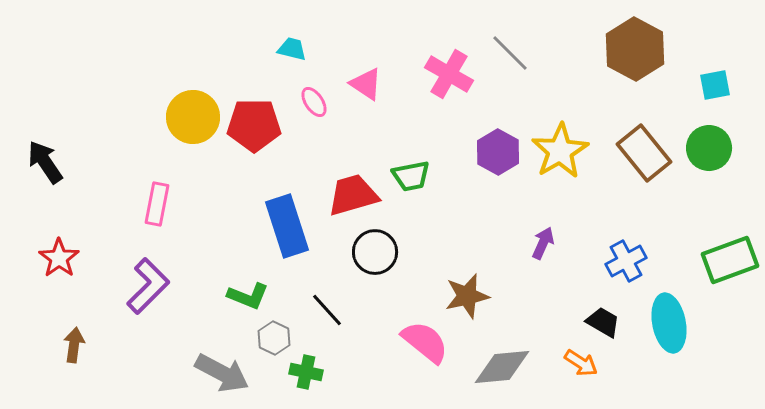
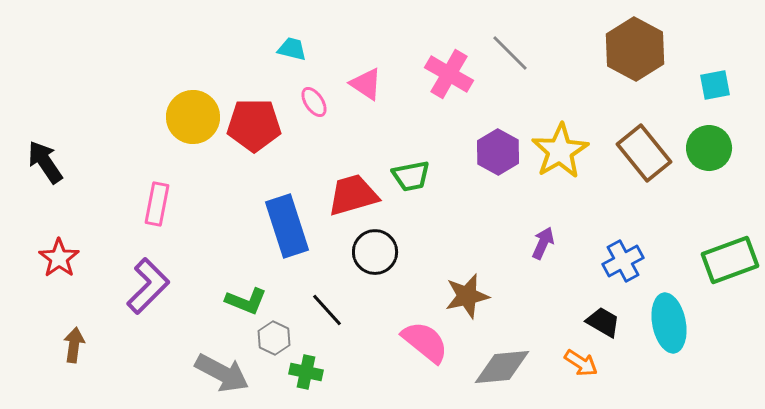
blue cross: moved 3 px left
green L-shape: moved 2 px left, 5 px down
